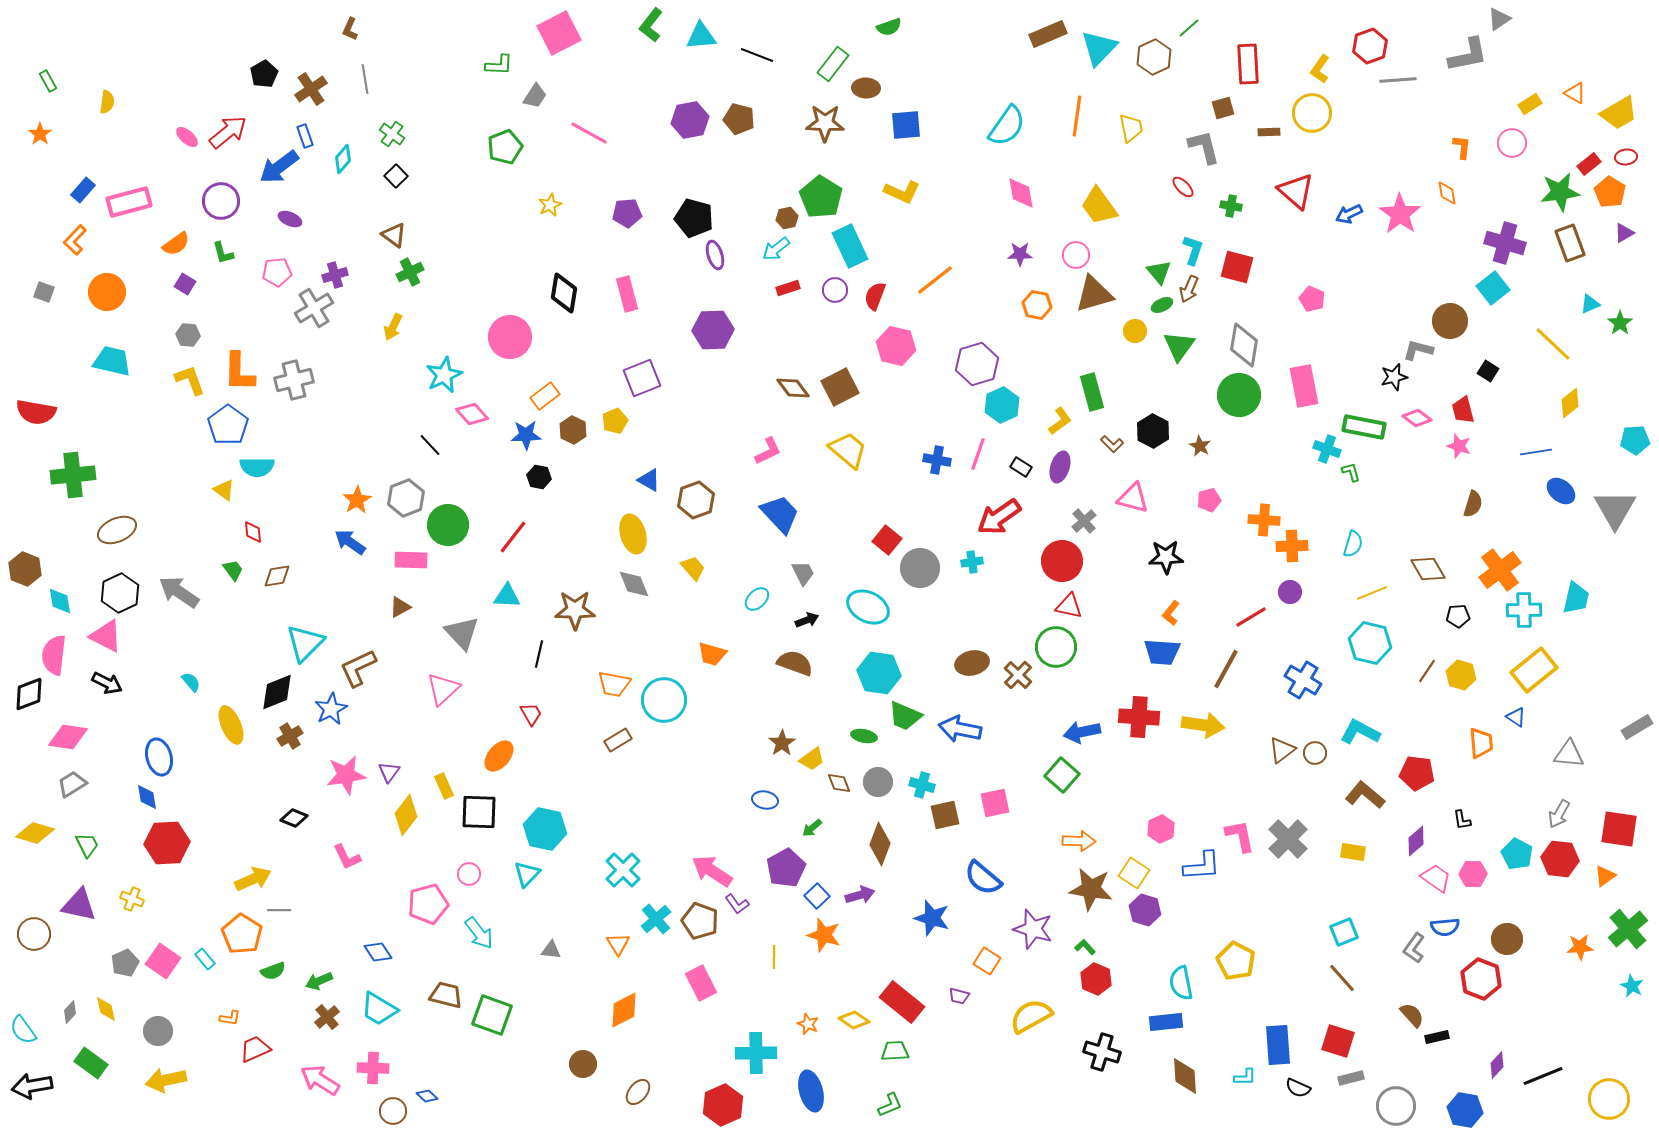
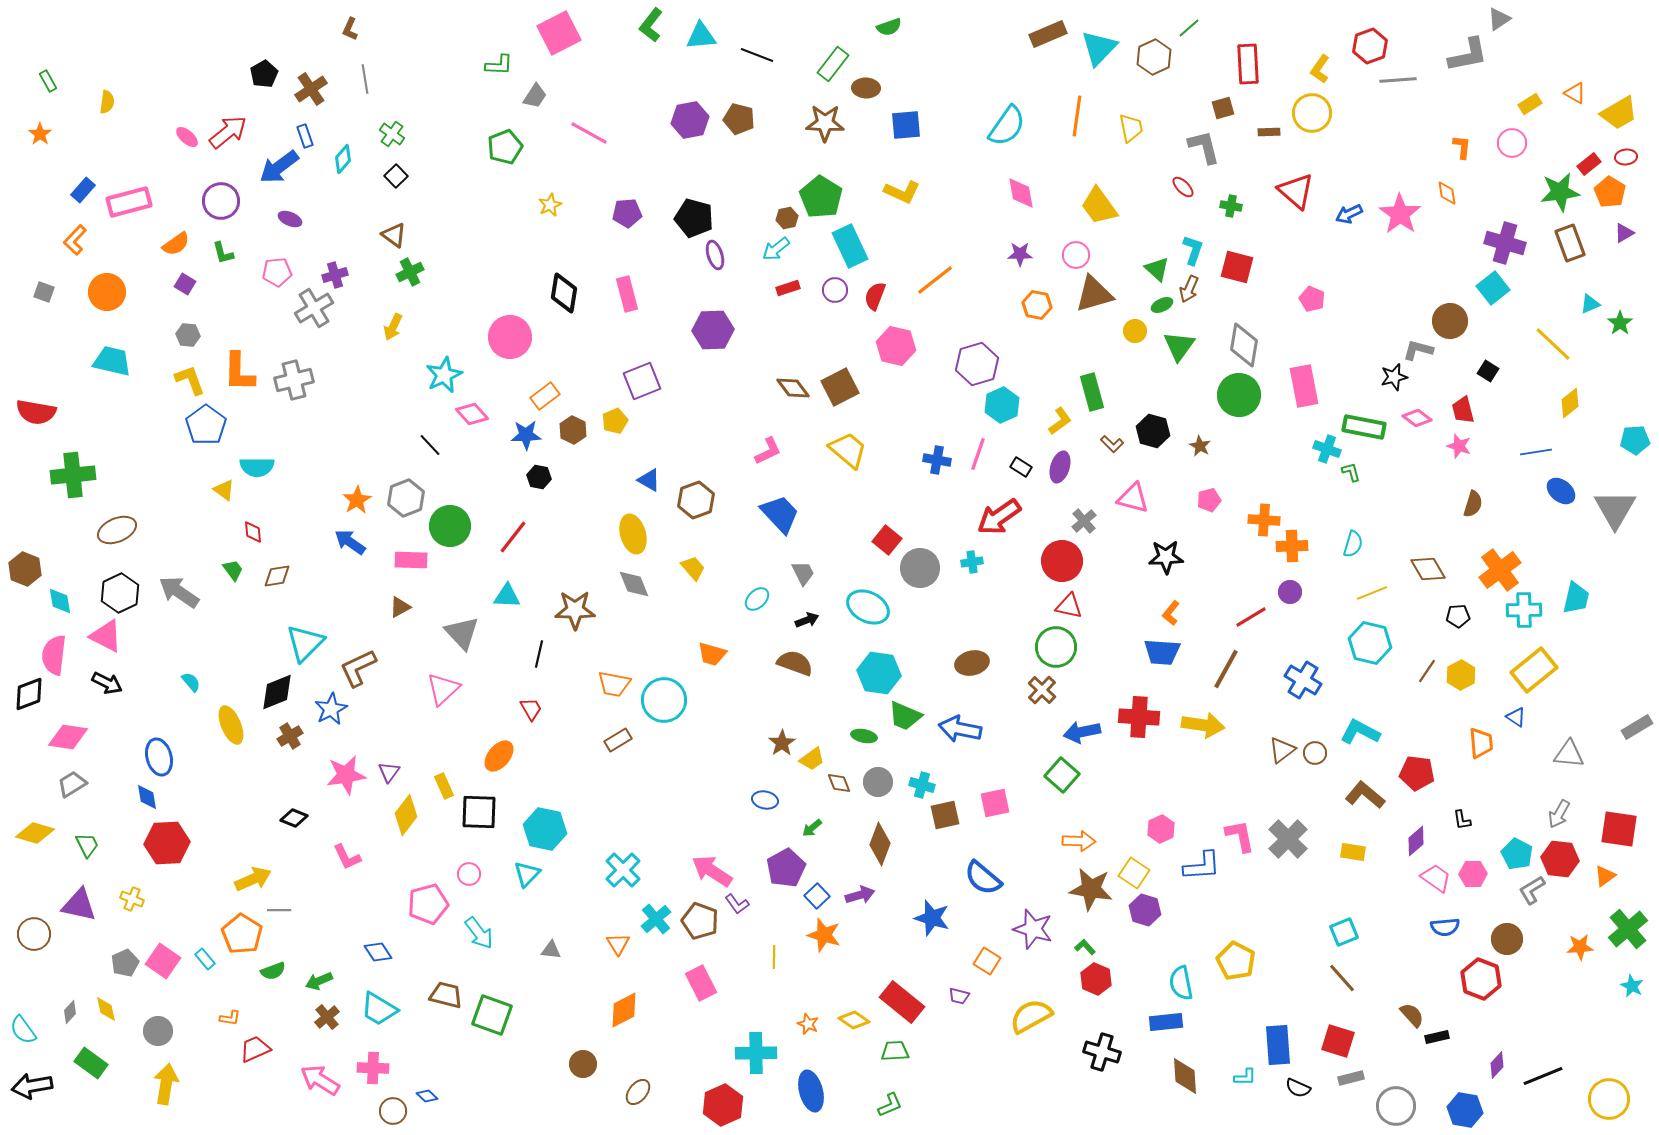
green triangle at (1159, 272): moved 2 px left, 3 px up; rotated 8 degrees counterclockwise
purple square at (642, 378): moved 3 px down
blue pentagon at (228, 425): moved 22 px left
black hexagon at (1153, 431): rotated 12 degrees counterclockwise
green circle at (448, 525): moved 2 px right, 1 px down
brown cross at (1018, 675): moved 24 px right, 15 px down
yellow hexagon at (1461, 675): rotated 16 degrees clockwise
red trapezoid at (531, 714): moved 5 px up
gray L-shape at (1414, 948): moved 118 px right, 58 px up; rotated 24 degrees clockwise
yellow arrow at (166, 1080): moved 4 px down; rotated 111 degrees clockwise
